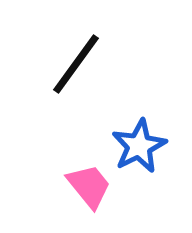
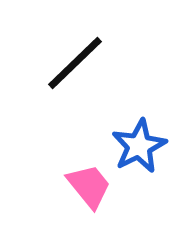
black line: moved 1 px left, 1 px up; rotated 10 degrees clockwise
